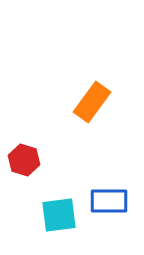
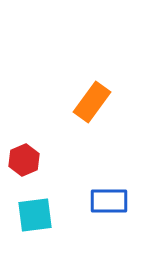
red hexagon: rotated 20 degrees clockwise
cyan square: moved 24 px left
